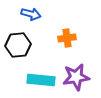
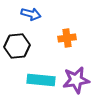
black hexagon: moved 1 px left, 1 px down
purple star: moved 3 px down
